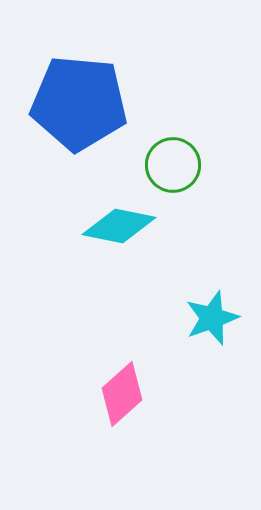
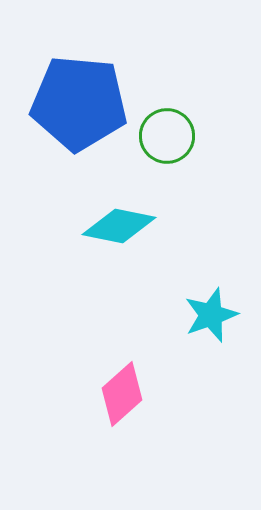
green circle: moved 6 px left, 29 px up
cyan star: moved 1 px left, 3 px up
